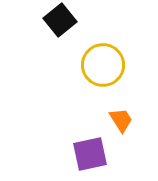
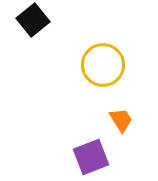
black square: moved 27 px left
purple square: moved 1 px right, 3 px down; rotated 9 degrees counterclockwise
